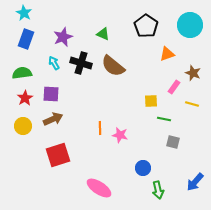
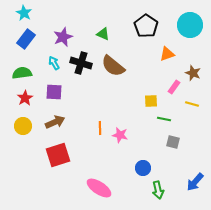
blue rectangle: rotated 18 degrees clockwise
purple square: moved 3 px right, 2 px up
brown arrow: moved 2 px right, 3 px down
